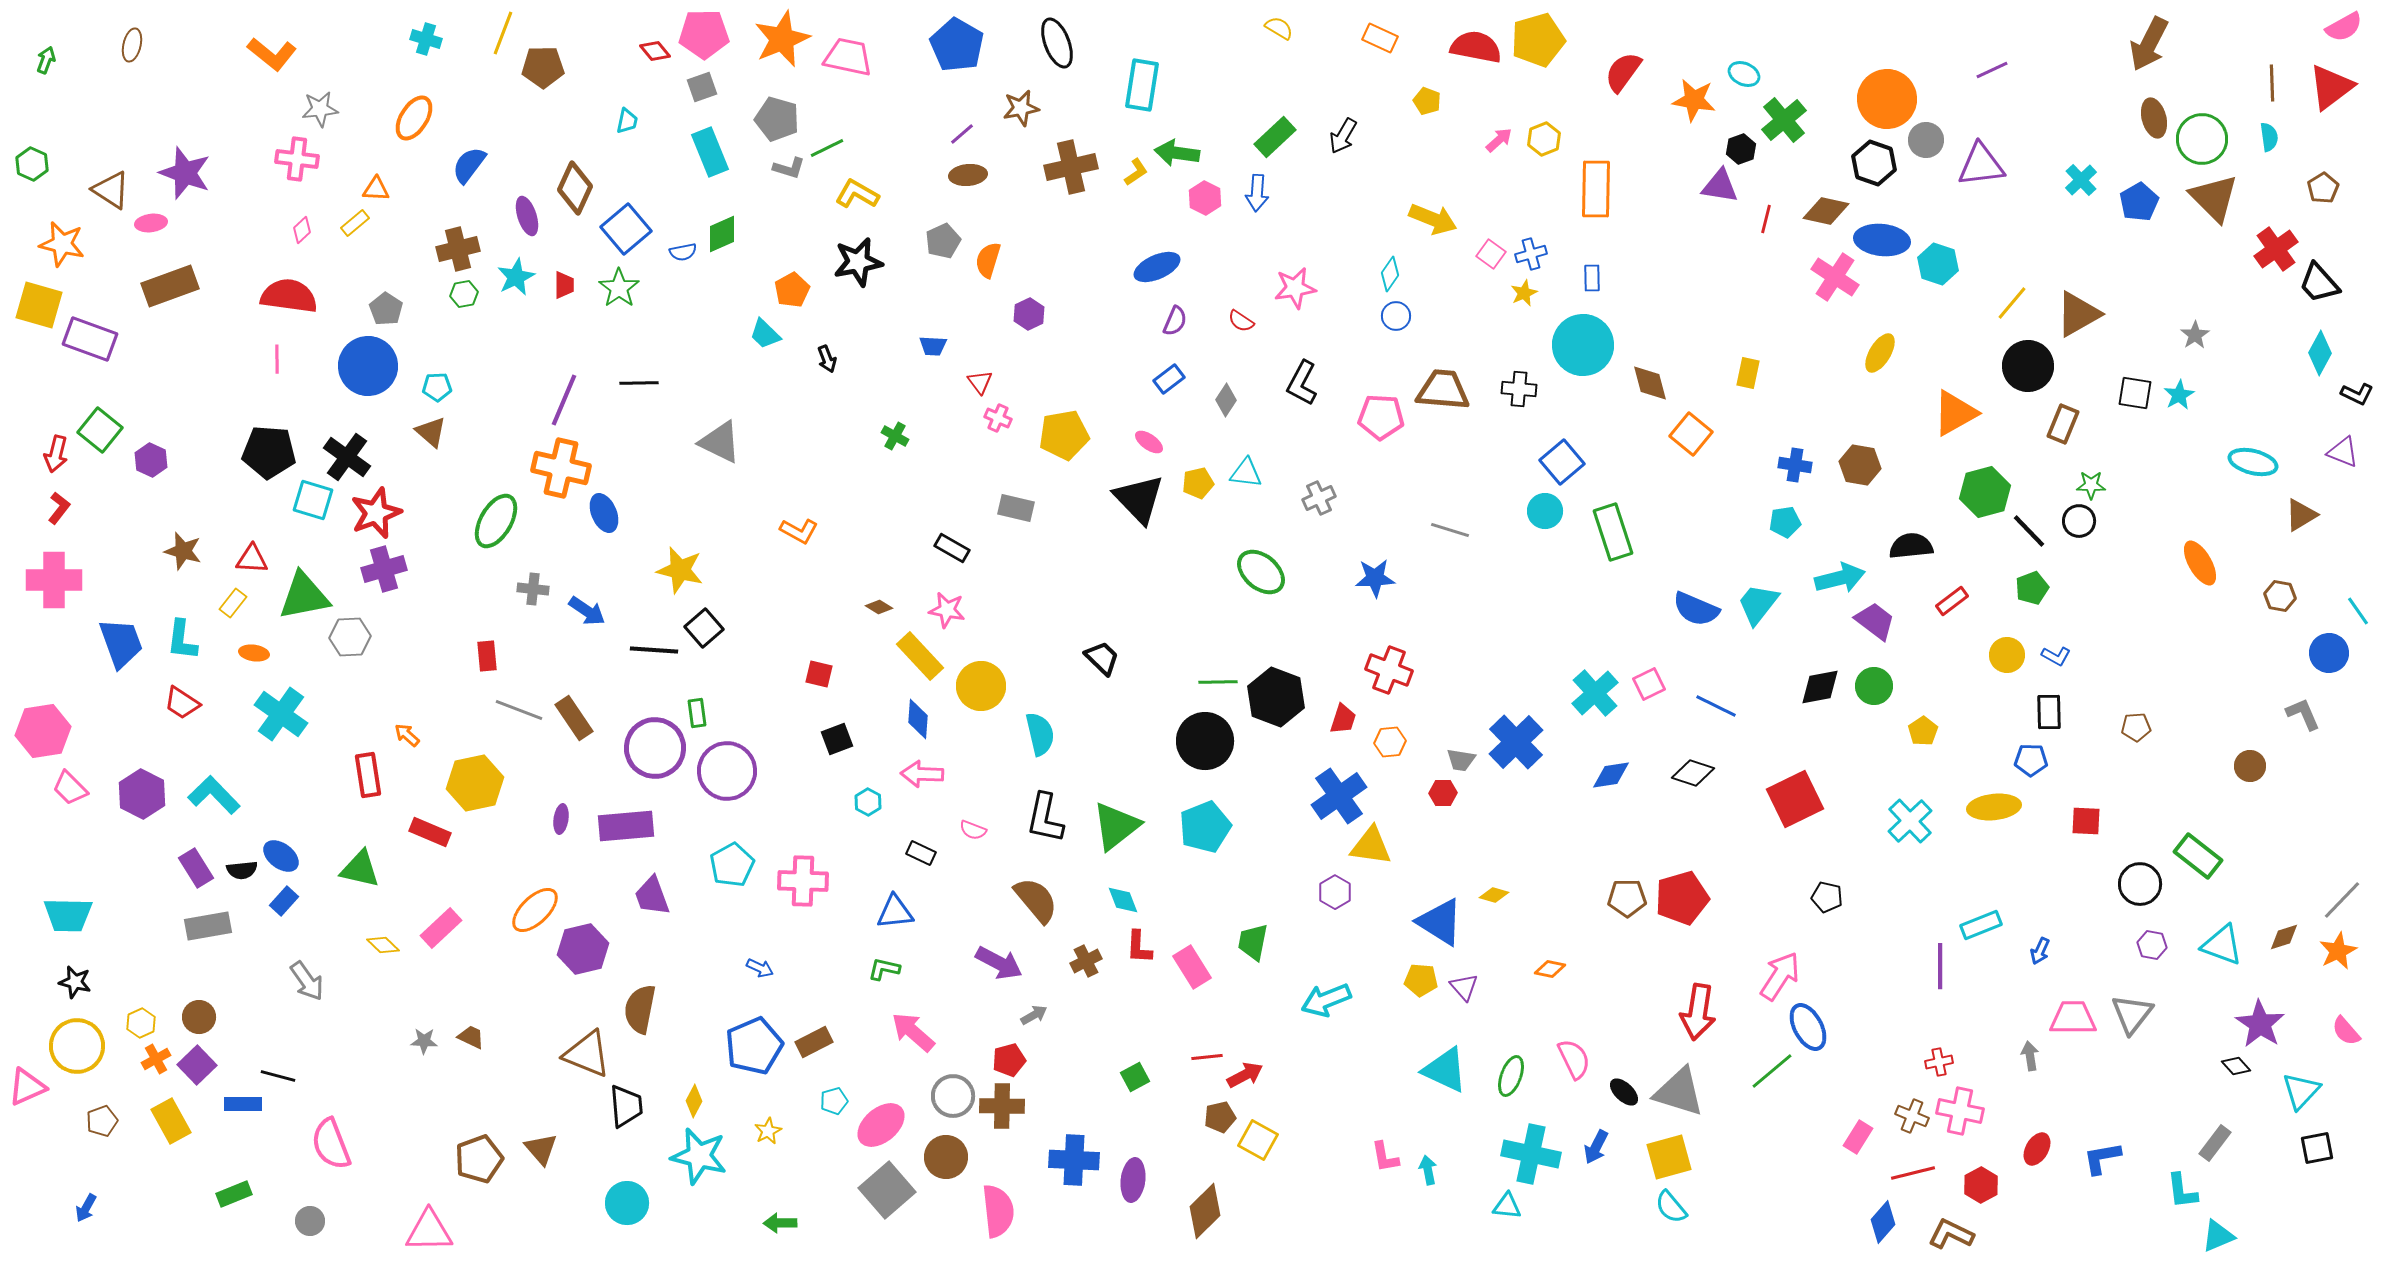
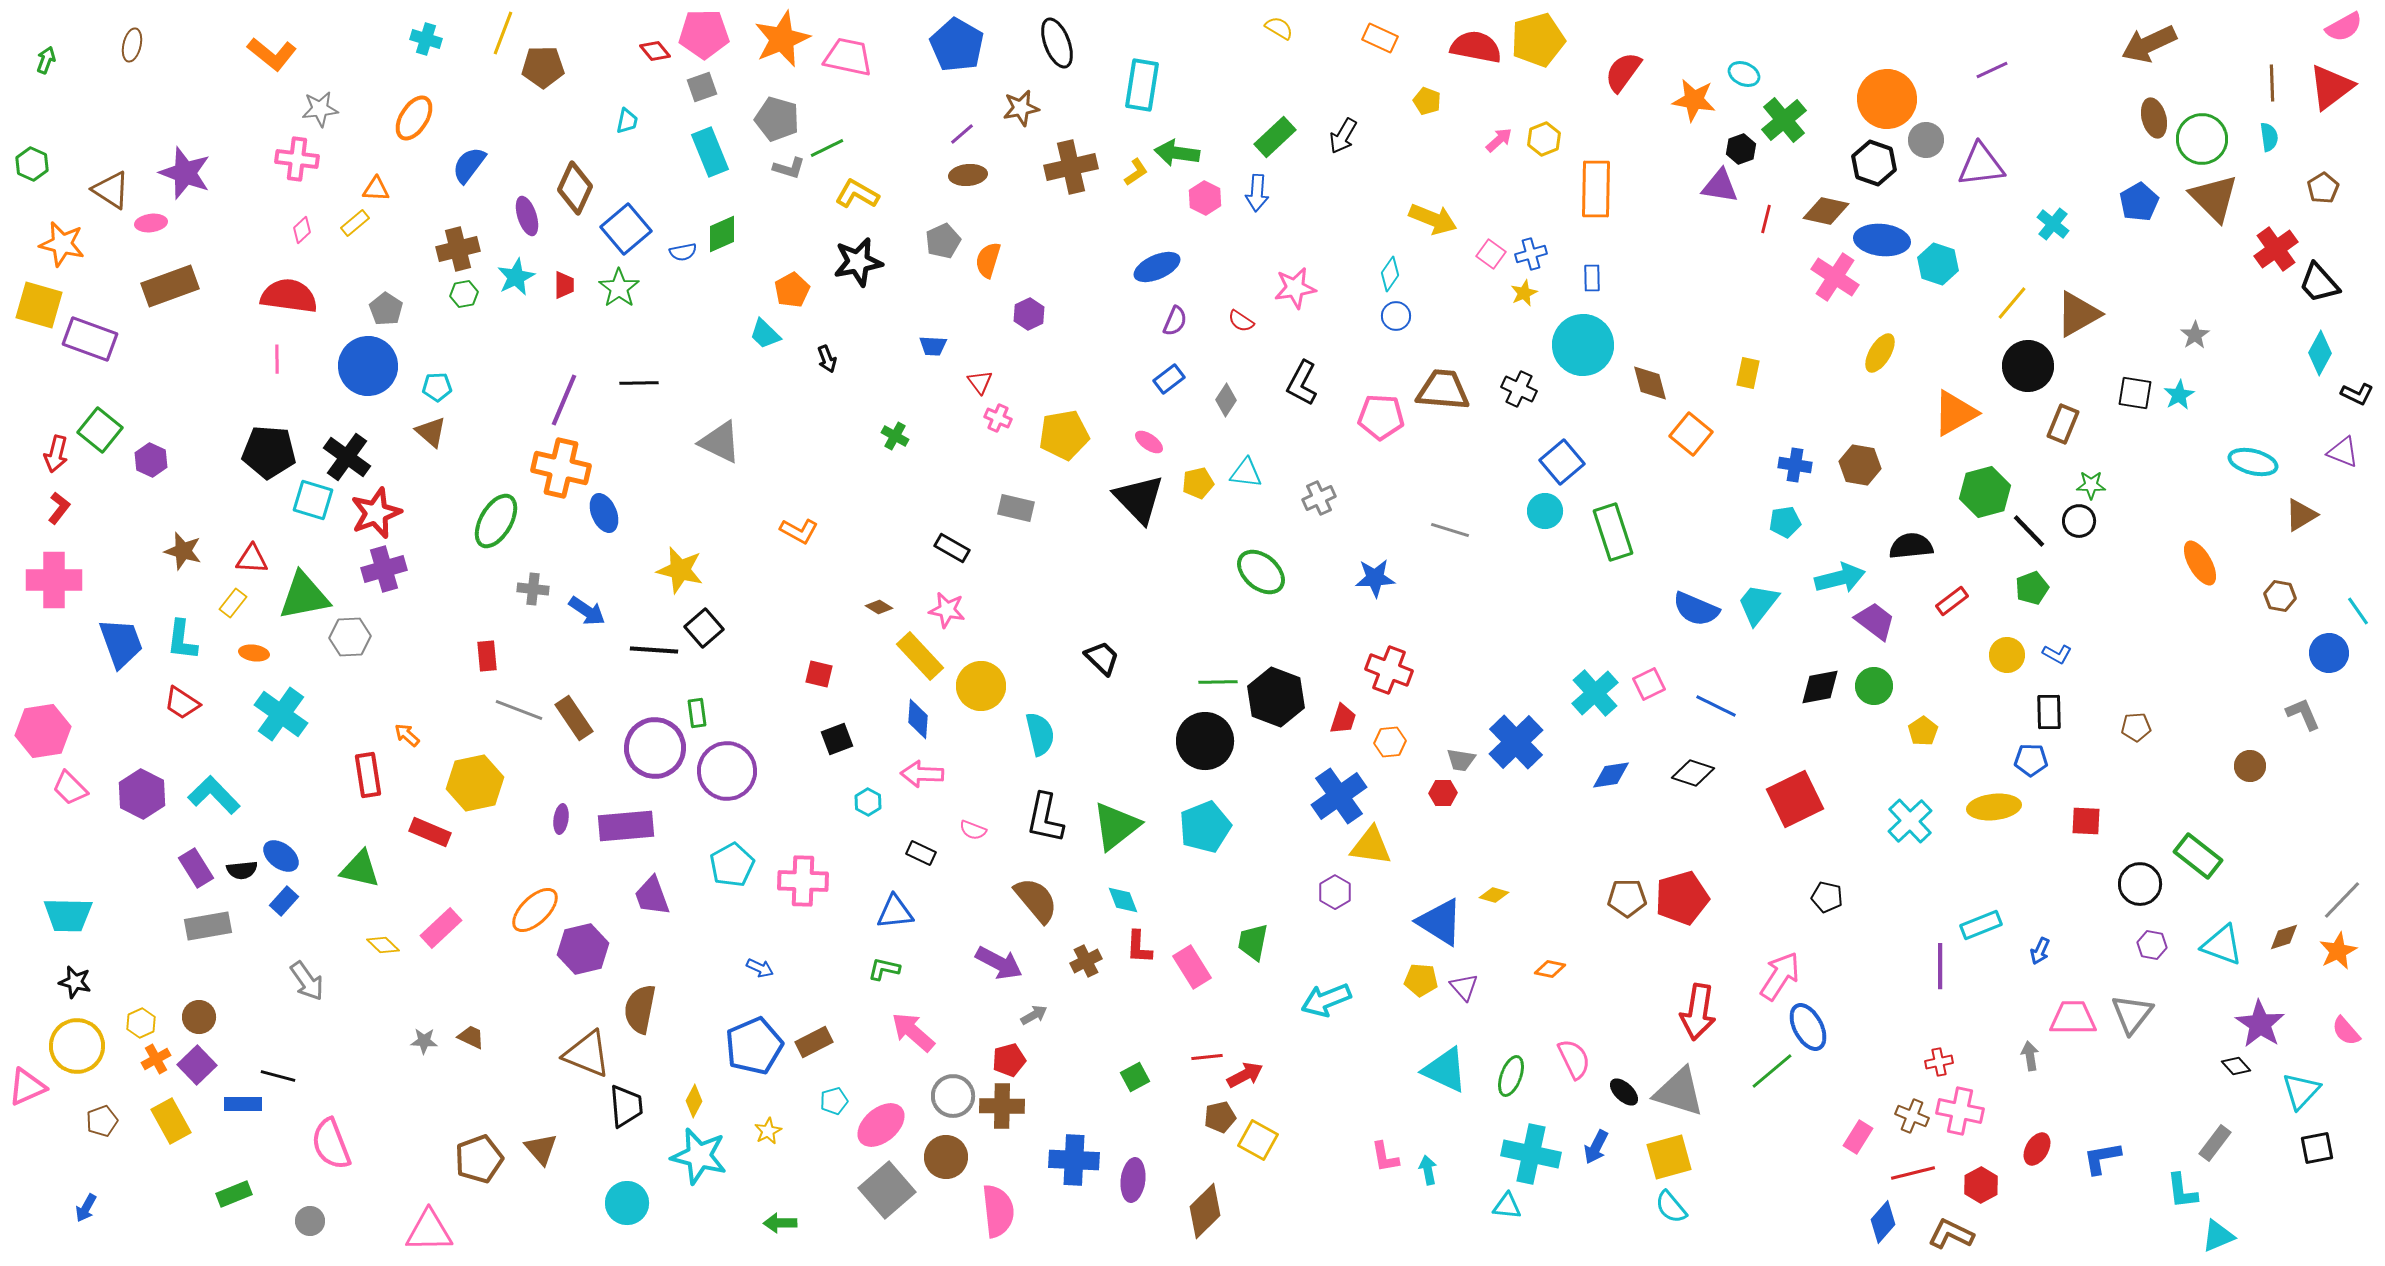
brown arrow at (2149, 44): rotated 38 degrees clockwise
cyan cross at (2081, 180): moved 28 px left, 44 px down; rotated 8 degrees counterclockwise
black cross at (1519, 389): rotated 20 degrees clockwise
blue L-shape at (2056, 656): moved 1 px right, 2 px up
